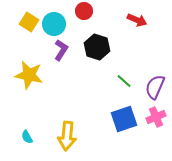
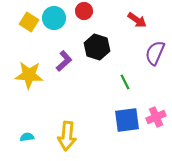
red arrow: rotated 12 degrees clockwise
cyan circle: moved 6 px up
purple L-shape: moved 3 px right, 11 px down; rotated 15 degrees clockwise
yellow star: rotated 8 degrees counterclockwise
green line: moved 1 px right, 1 px down; rotated 21 degrees clockwise
purple semicircle: moved 34 px up
blue square: moved 3 px right, 1 px down; rotated 12 degrees clockwise
cyan semicircle: rotated 112 degrees clockwise
